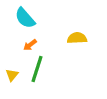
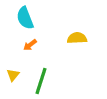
cyan semicircle: rotated 20 degrees clockwise
green line: moved 4 px right, 12 px down
yellow triangle: moved 1 px right
